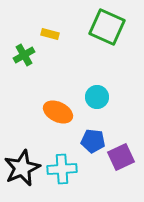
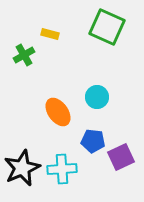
orange ellipse: rotated 28 degrees clockwise
